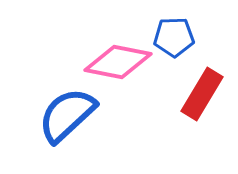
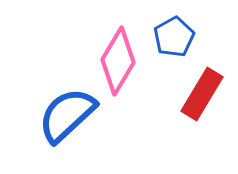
blue pentagon: rotated 27 degrees counterclockwise
pink diamond: moved 1 px up; rotated 70 degrees counterclockwise
